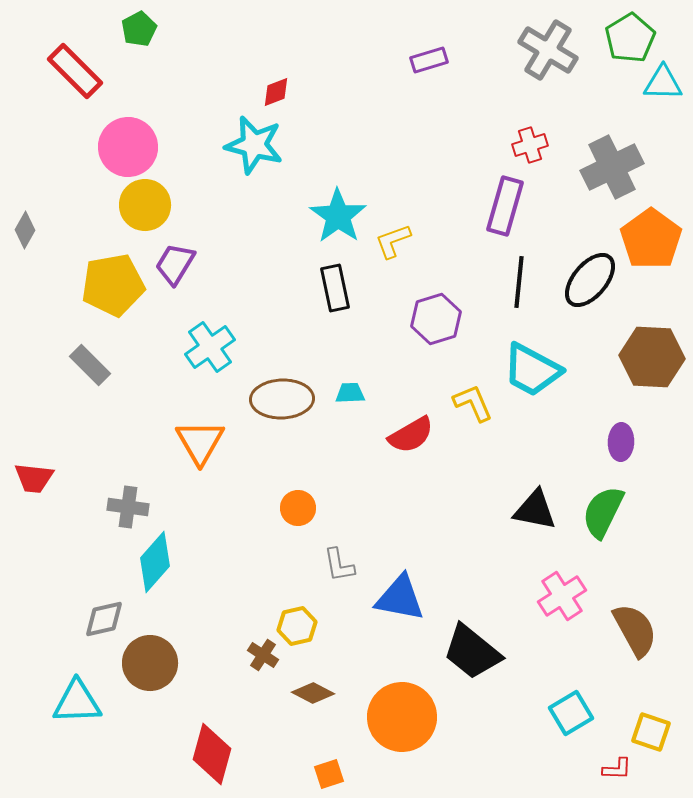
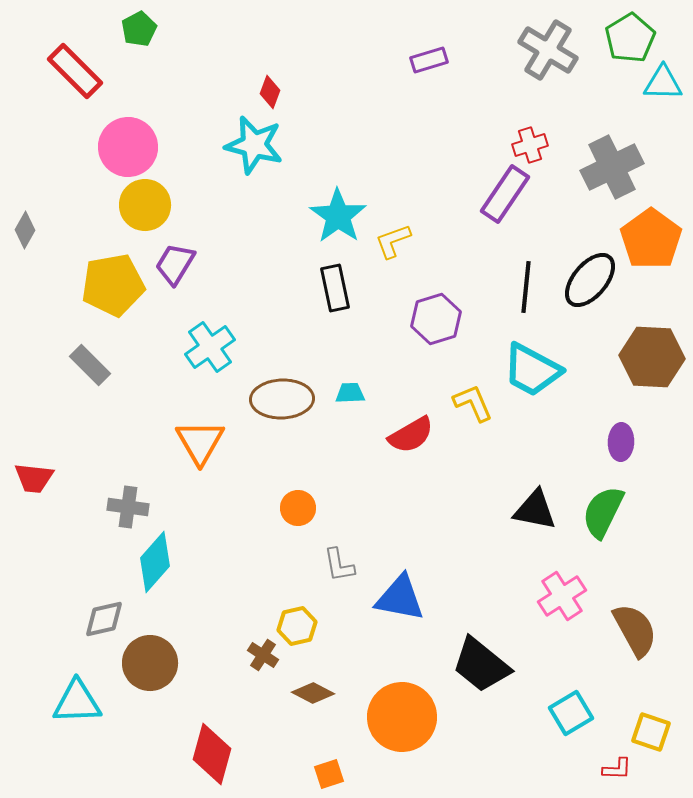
red diamond at (276, 92): moved 6 px left; rotated 48 degrees counterclockwise
purple rectangle at (505, 206): moved 12 px up; rotated 18 degrees clockwise
black line at (519, 282): moved 7 px right, 5 px down
black trapezoid at (472, 652): moved 9 px right, 13 px down
